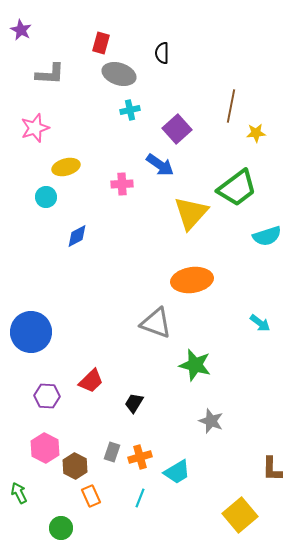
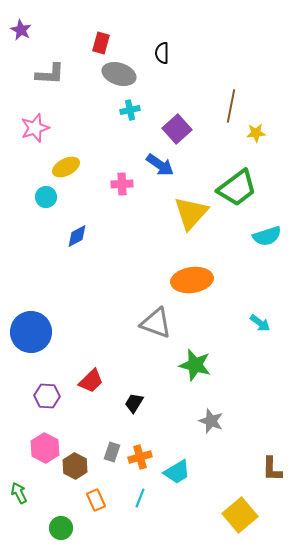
yellow ellipse: rotated 12 degrees counterclockwise
orange rectangle: moved 5 px right, 4 px down
